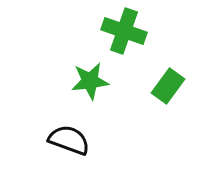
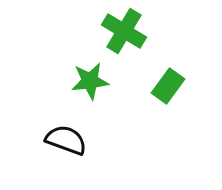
green cross: rotated 12 degrees clockwise
black semicircle: moved 3 px left
